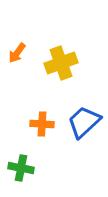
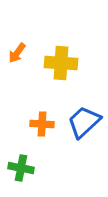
yellow cross: rotated 24 degrees clockwise
